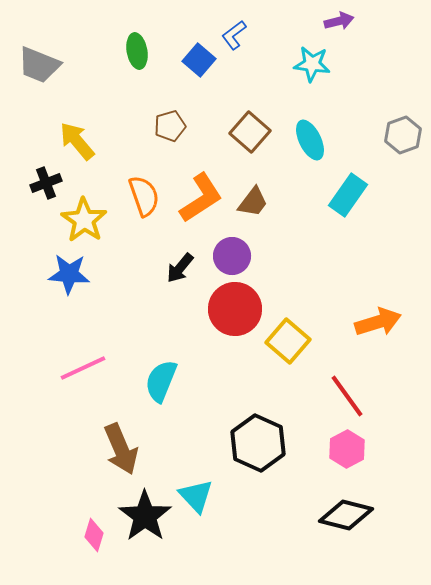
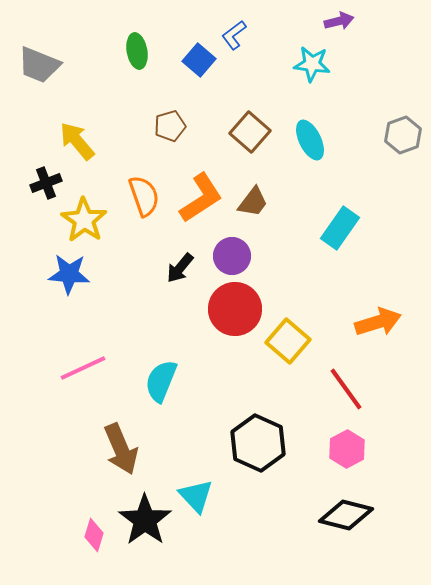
cyan rectangle: moved 8 px left, 33 px down
red line: moved 1 px left, 7 px up
black star: moved 4 px down
